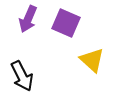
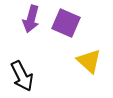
purple arrow: moved 3 px right; rotated 8 degrees counterclockwise
yellow triangle: moved 3 px left, 1 px down
